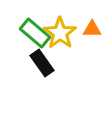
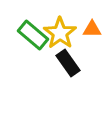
green rectangle: moved 2 px left, 2 px down
black rectangle: moved 26 px right
